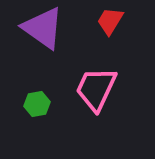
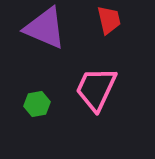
red trapezoid: moved 1 px left, 1 px up; rotated 136 degrees clockwise
purple triangle: moved 2 px right; rotated 12 degrees counterclockwise
